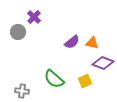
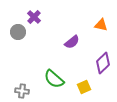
orange triangle: moved 9 px right, 18 px up
purple diamond: rotated 65 degrees counterclockwise
yellow square: moved 1 px left, 6 px down
